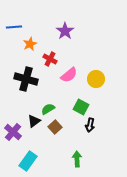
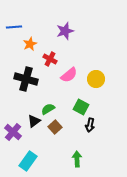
purple star: rotated 18 degrees clockwise
